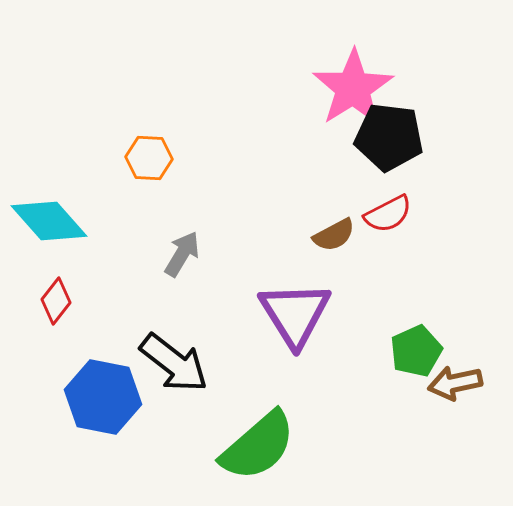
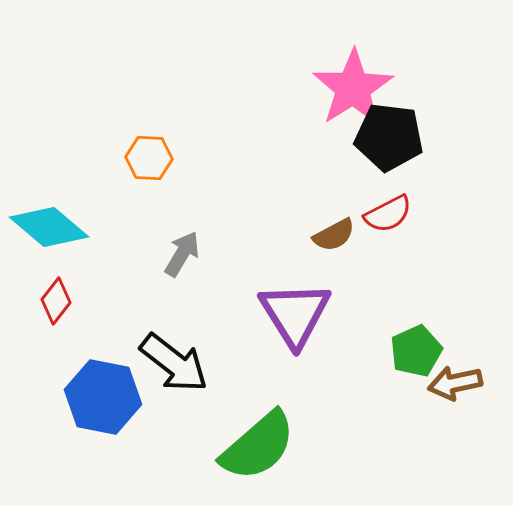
cyan diamond: moved 6 px down; rotated 8 degrees counterclockwise
